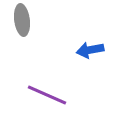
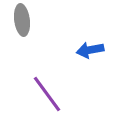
purple line: moved 1 px up; rotated 30 degrees clockwise
